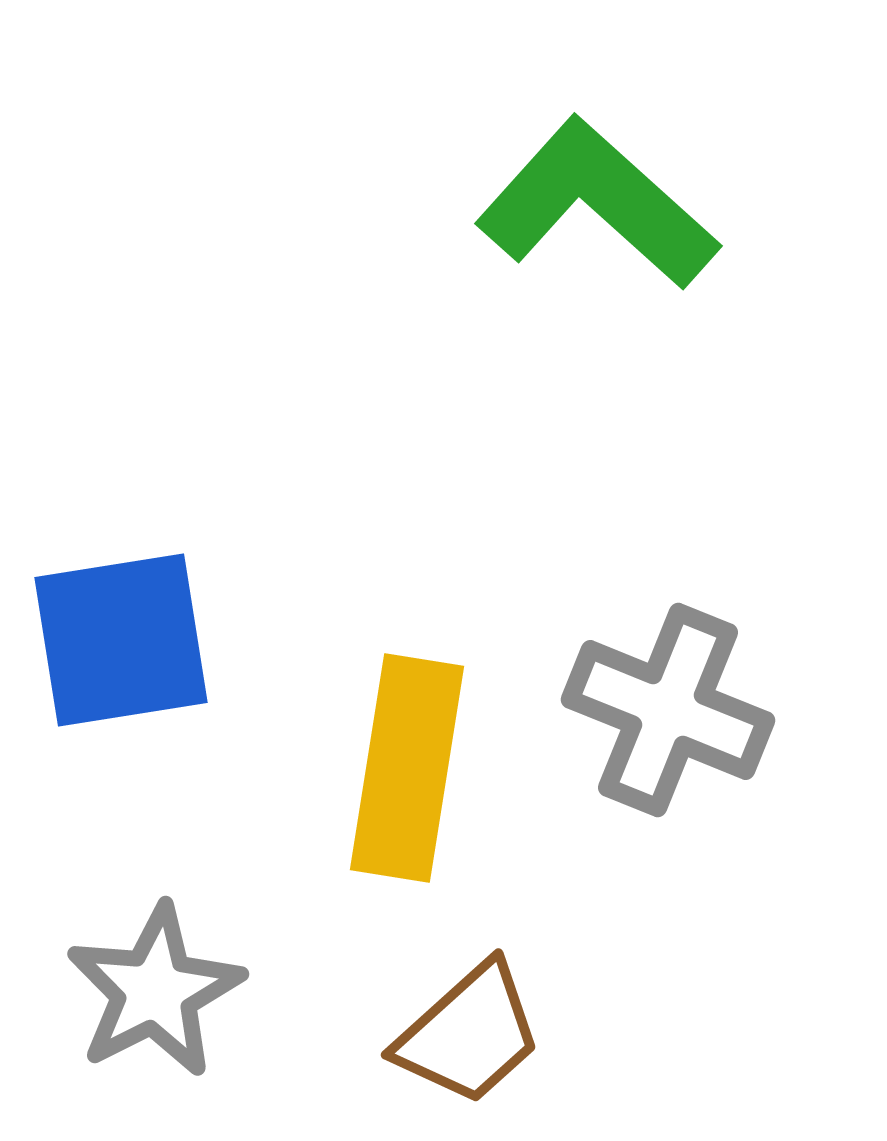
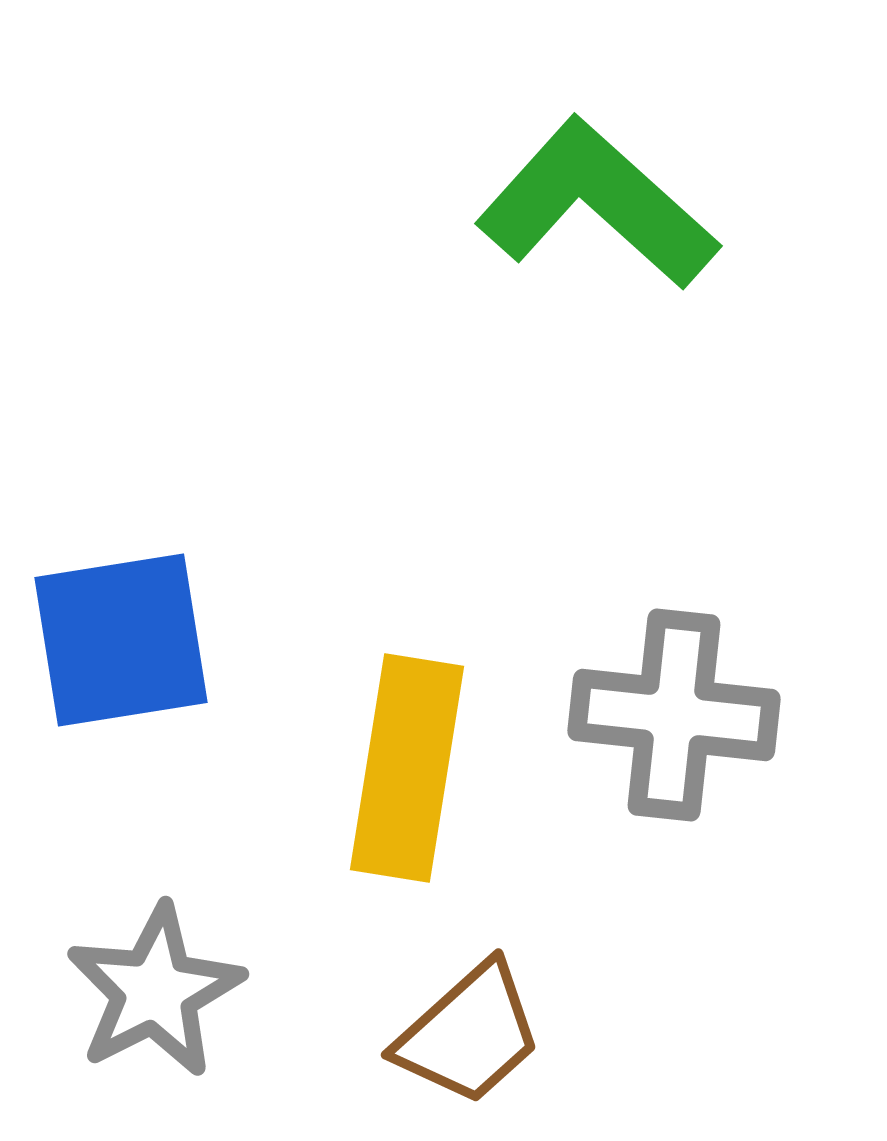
gray cross: moved 6 px right, 5 px down; rotated 16 degrees counterclockwise
